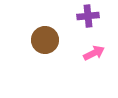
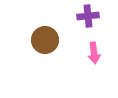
pink arrow: rotated 110 degrees clockwise
